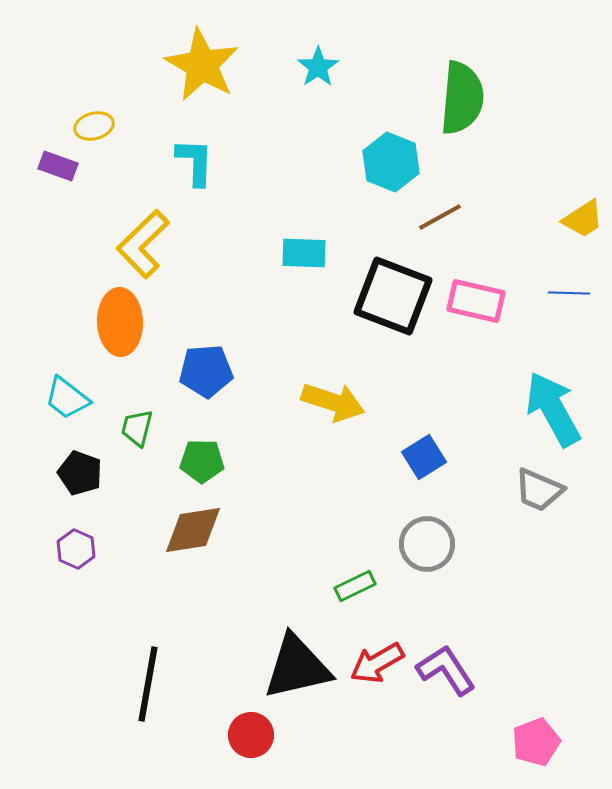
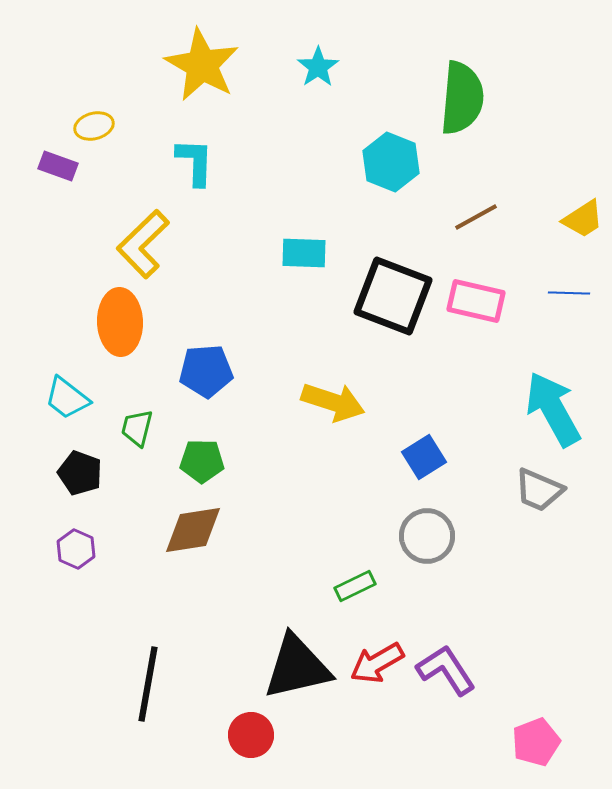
brown line: moved 36 px right
gray circle: moved 8 px up
